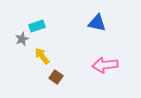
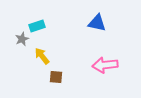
brown square: rotated 32 degrees counterclockwise
